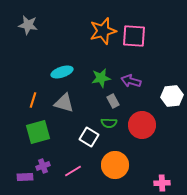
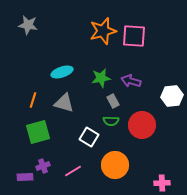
green semicircle: moved 2 px right, 2 px up
